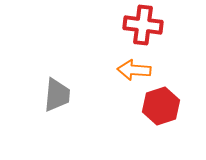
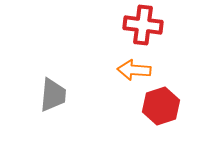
gray trapezoid: moved 4 px left
